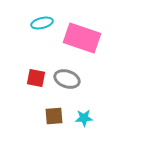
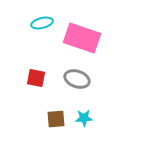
gray ellipse: moved 10 px right
brown square: moved 2 px right, 3 px down
